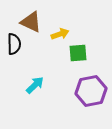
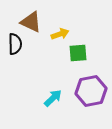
black semicircle: moved 1 px right
cyan arrow: moved 18 px right, 13 px down
